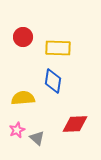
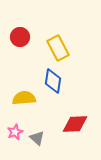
red circle: moved 3 px left
yellow rectangle: rotated 60 degrees clockwise
yellow semicircle: moved 1 px right
pink star: moved 2 px left, 2 px down
